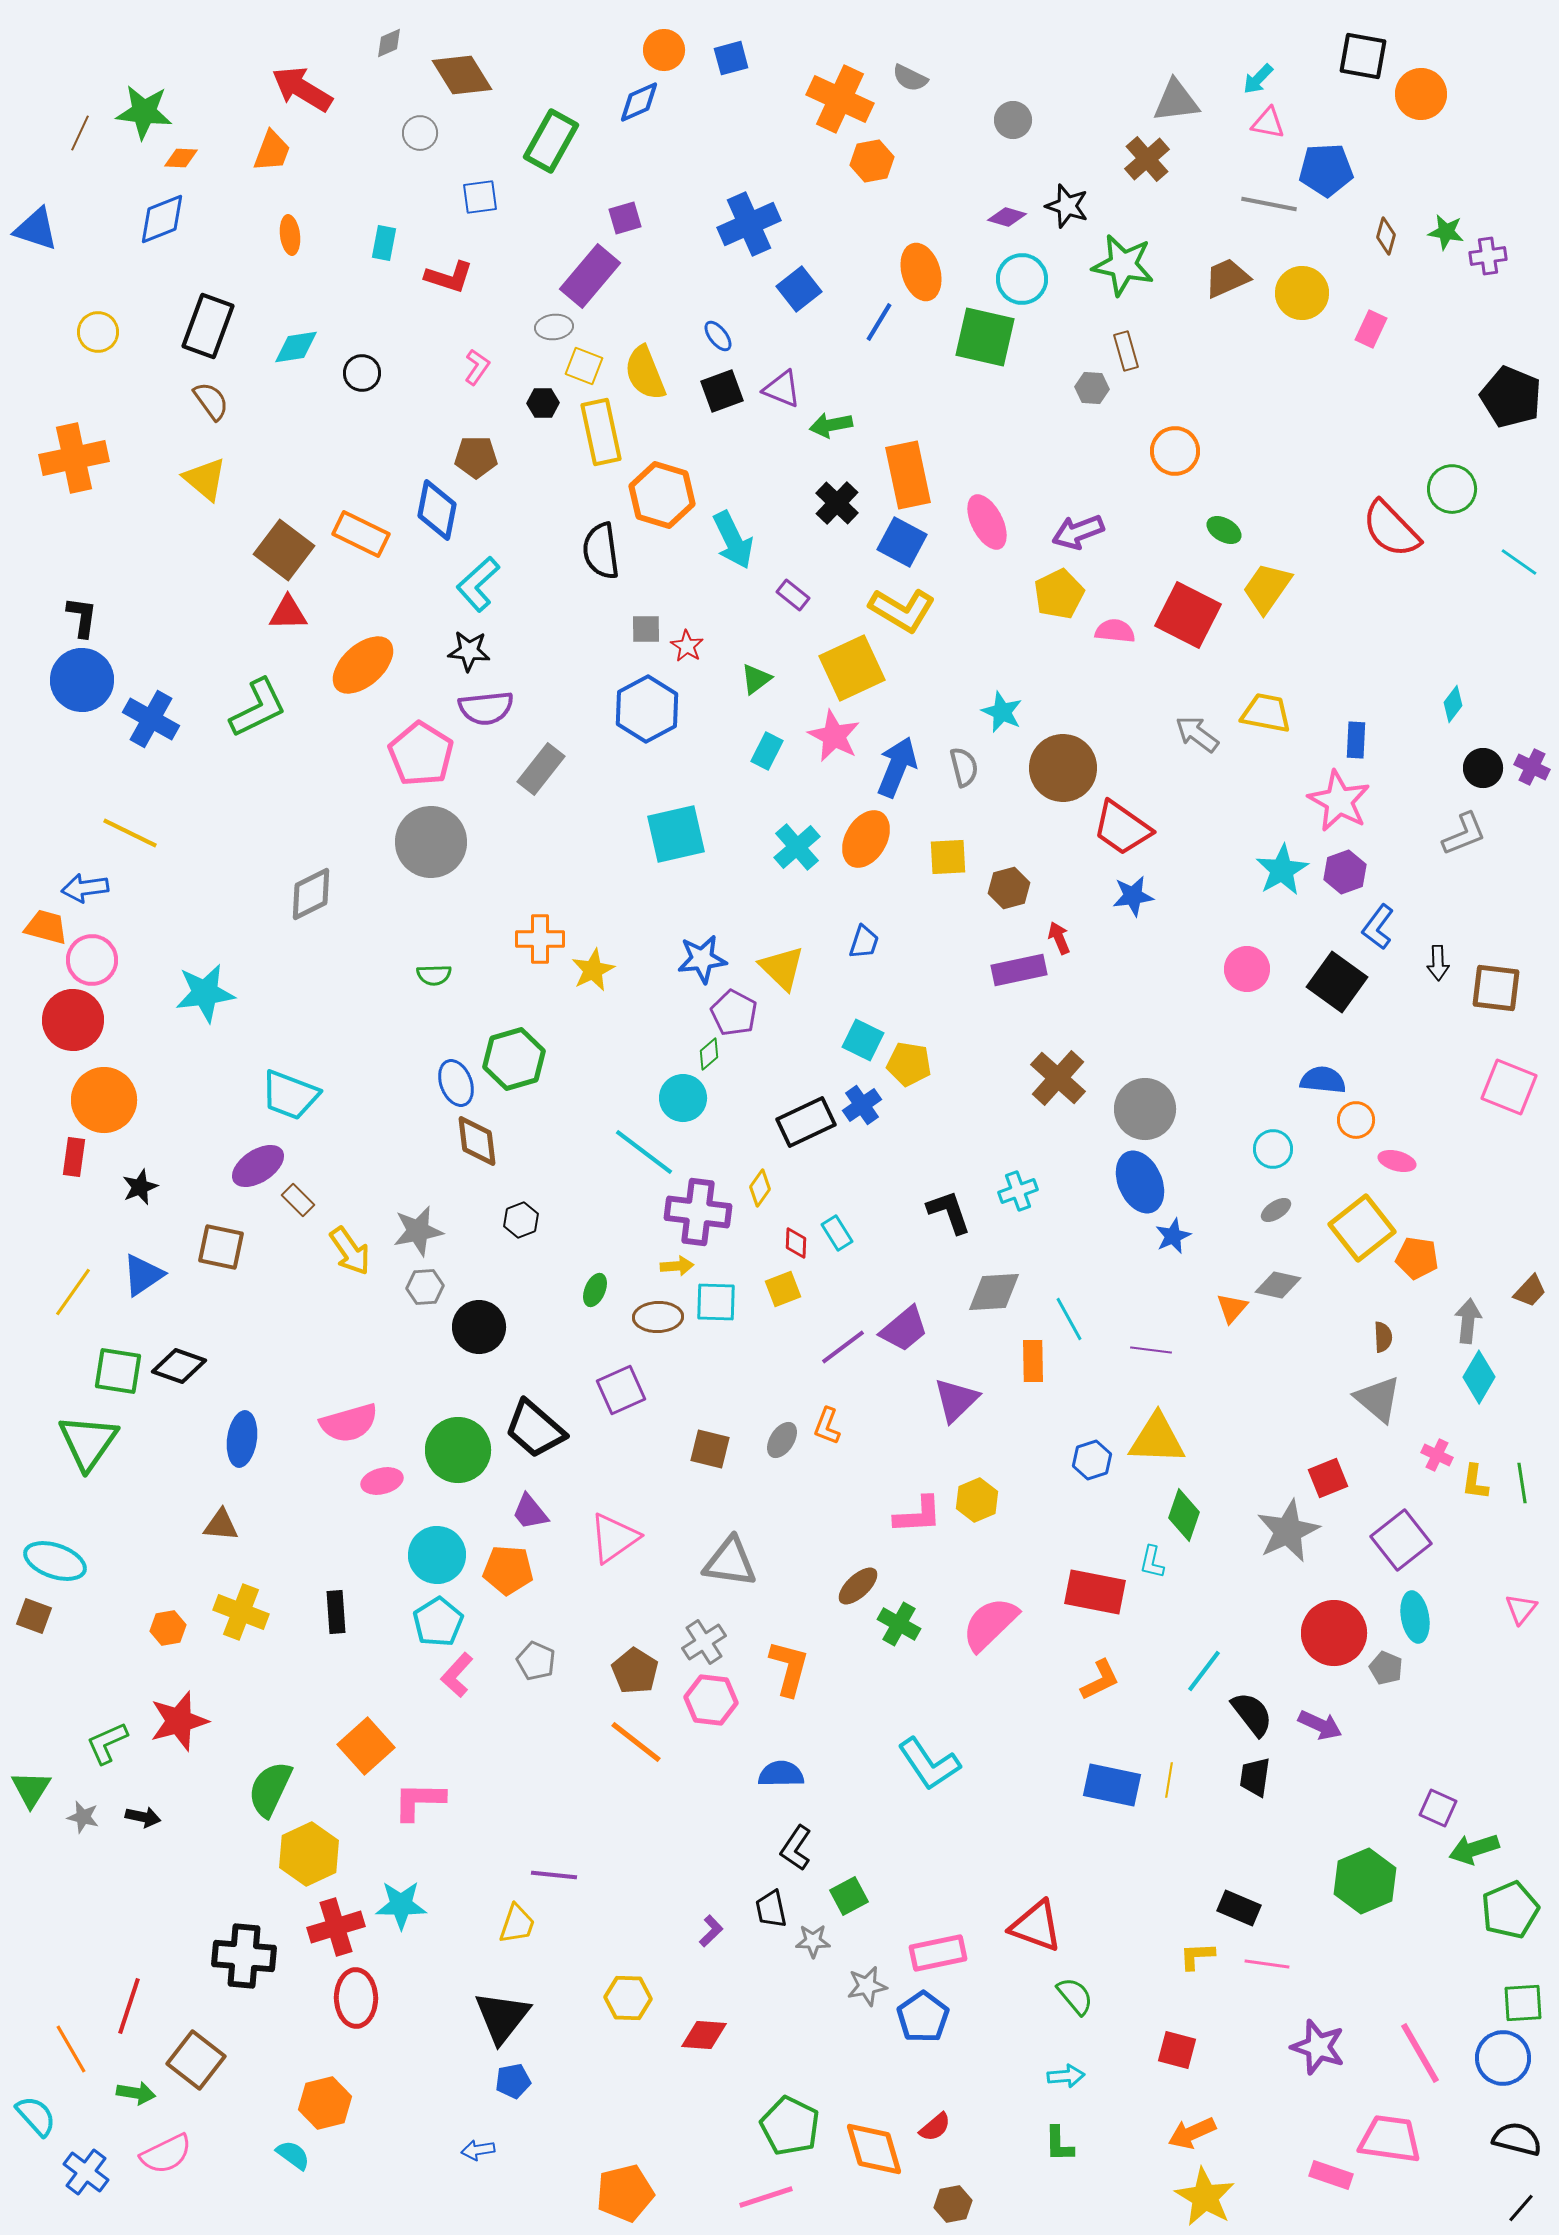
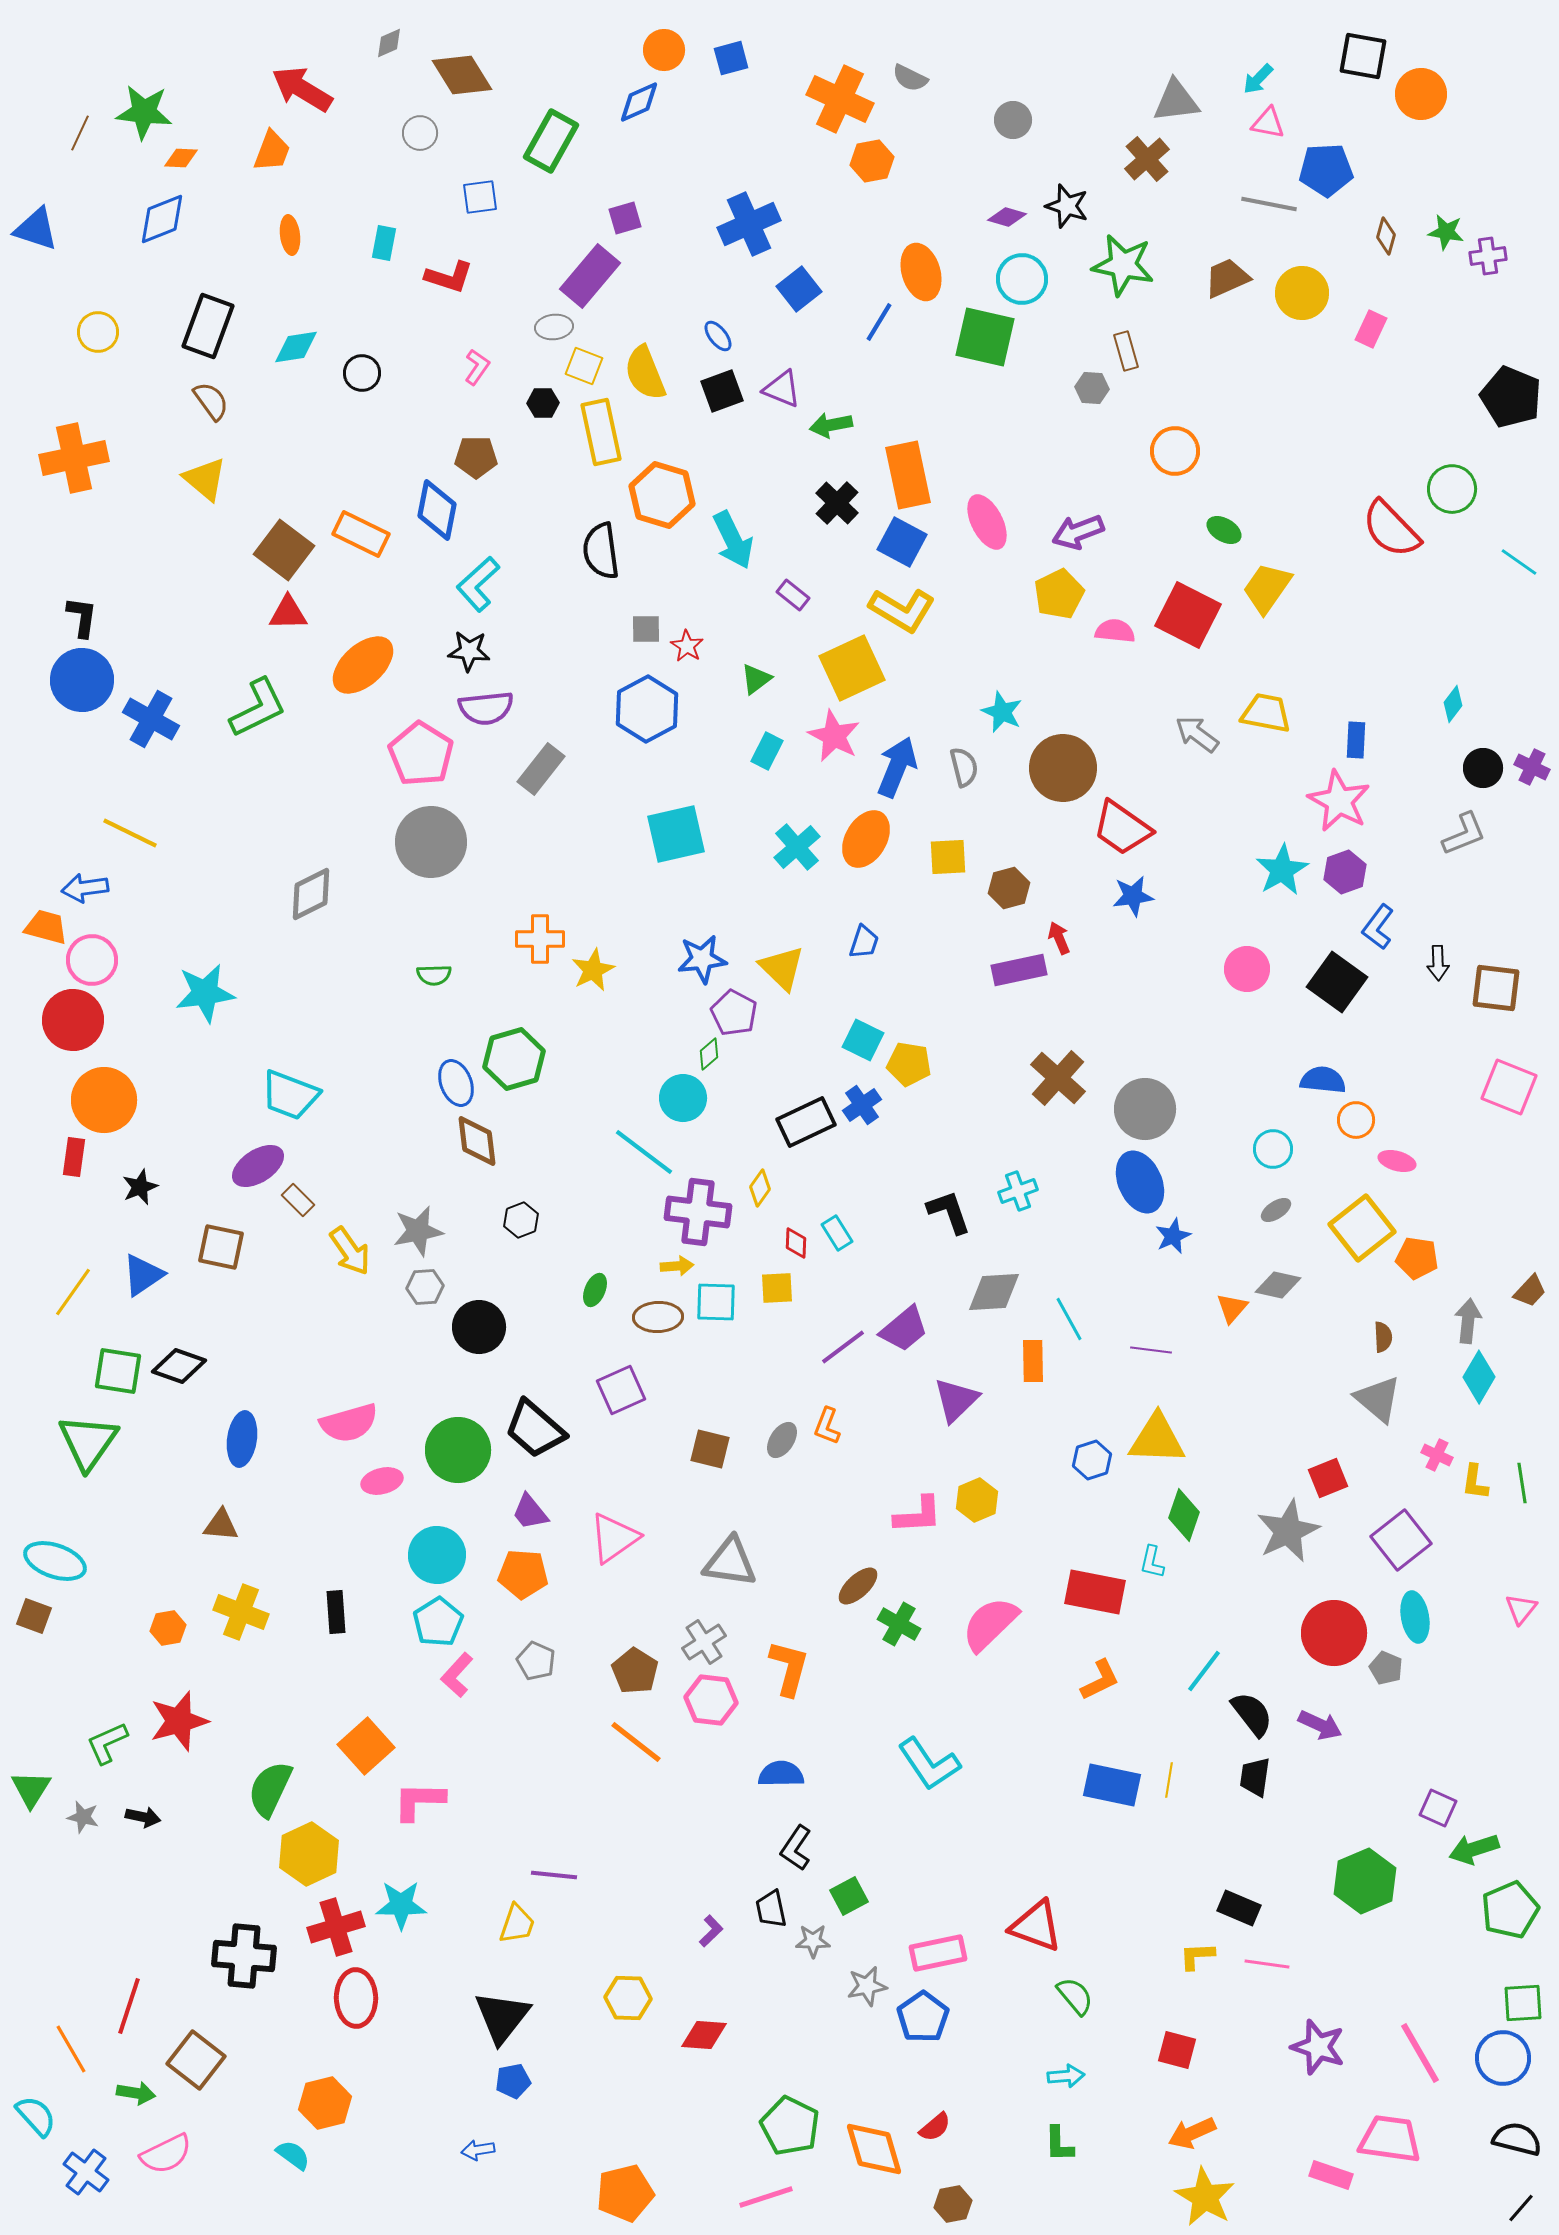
yellow square at (783, 1289): moved 6 px left, 1 px up; rotated 18 degrees clockwise
orange pentagon at (508, 1570): moved 15 px right, 4 px down
